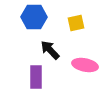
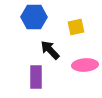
yellow square: moved 4 px down
pink ellipse: rotated 15 degrees counterclockwise
